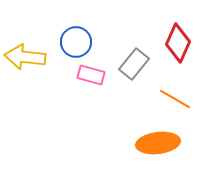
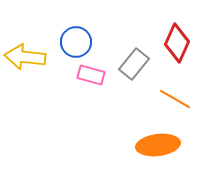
red diamond: moved 1 px left
orange ellipse: moved 2 px down
